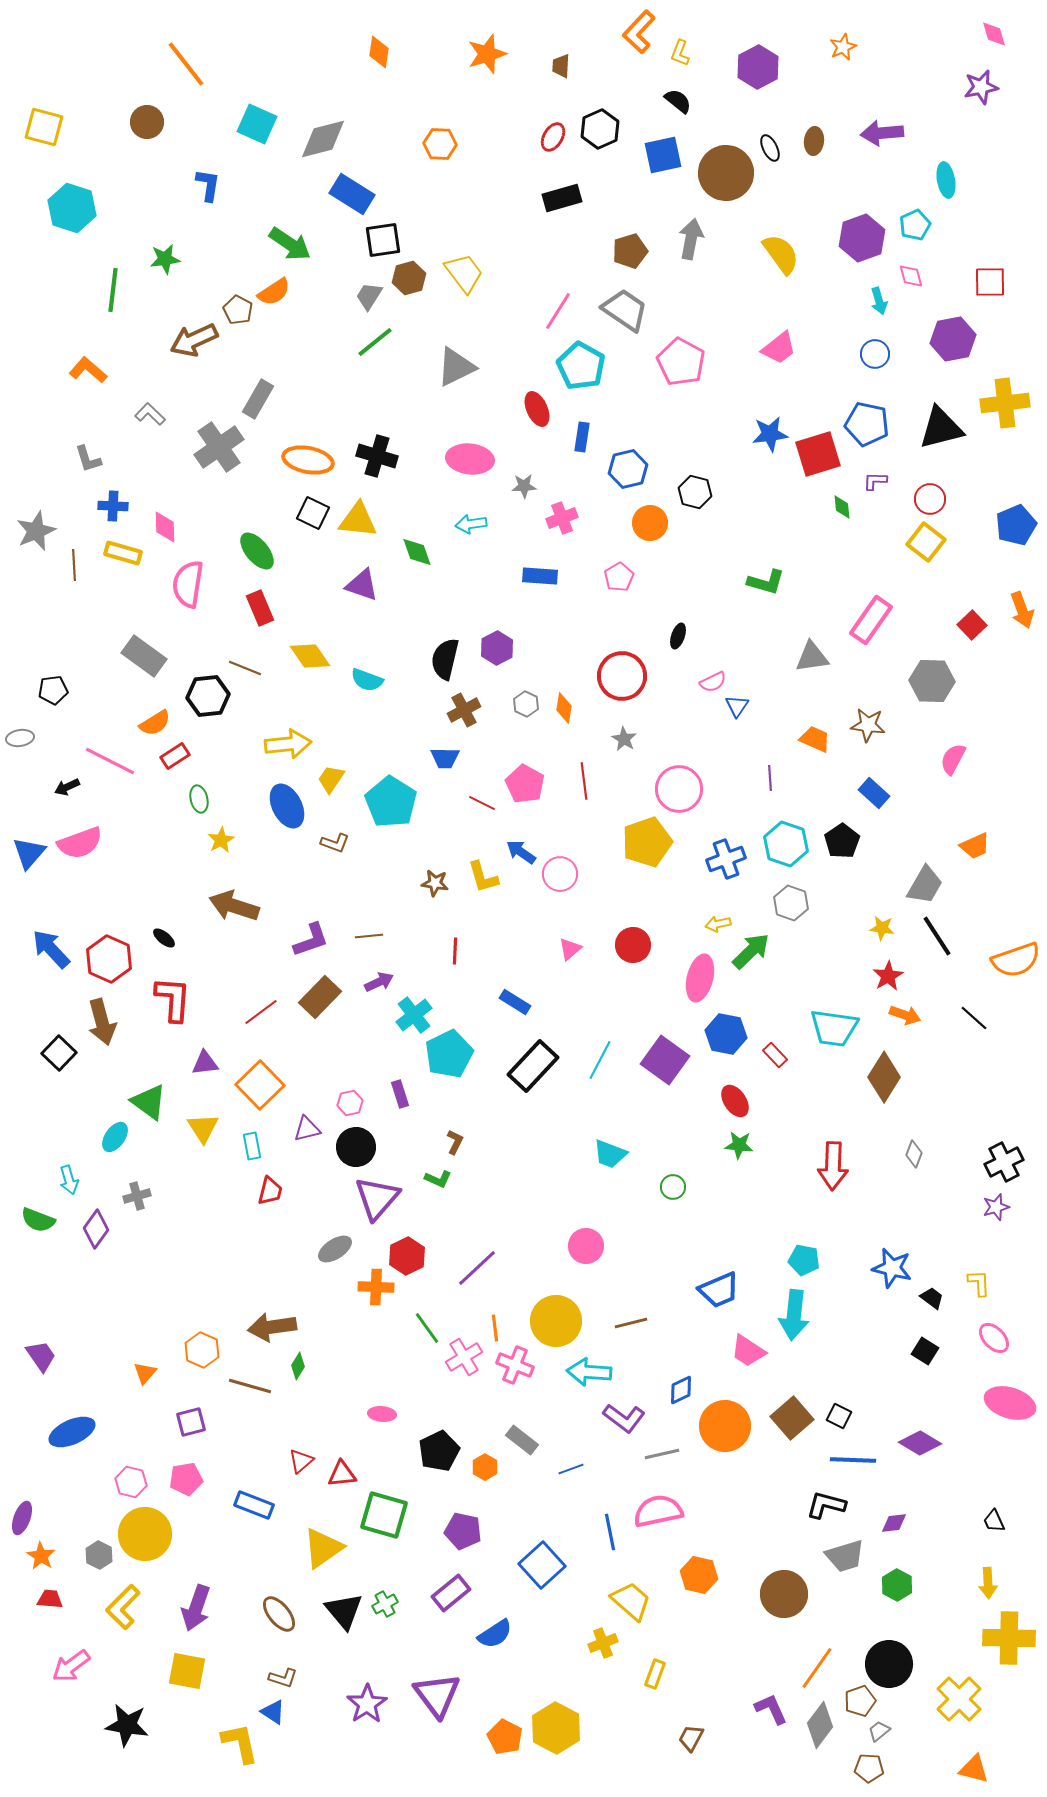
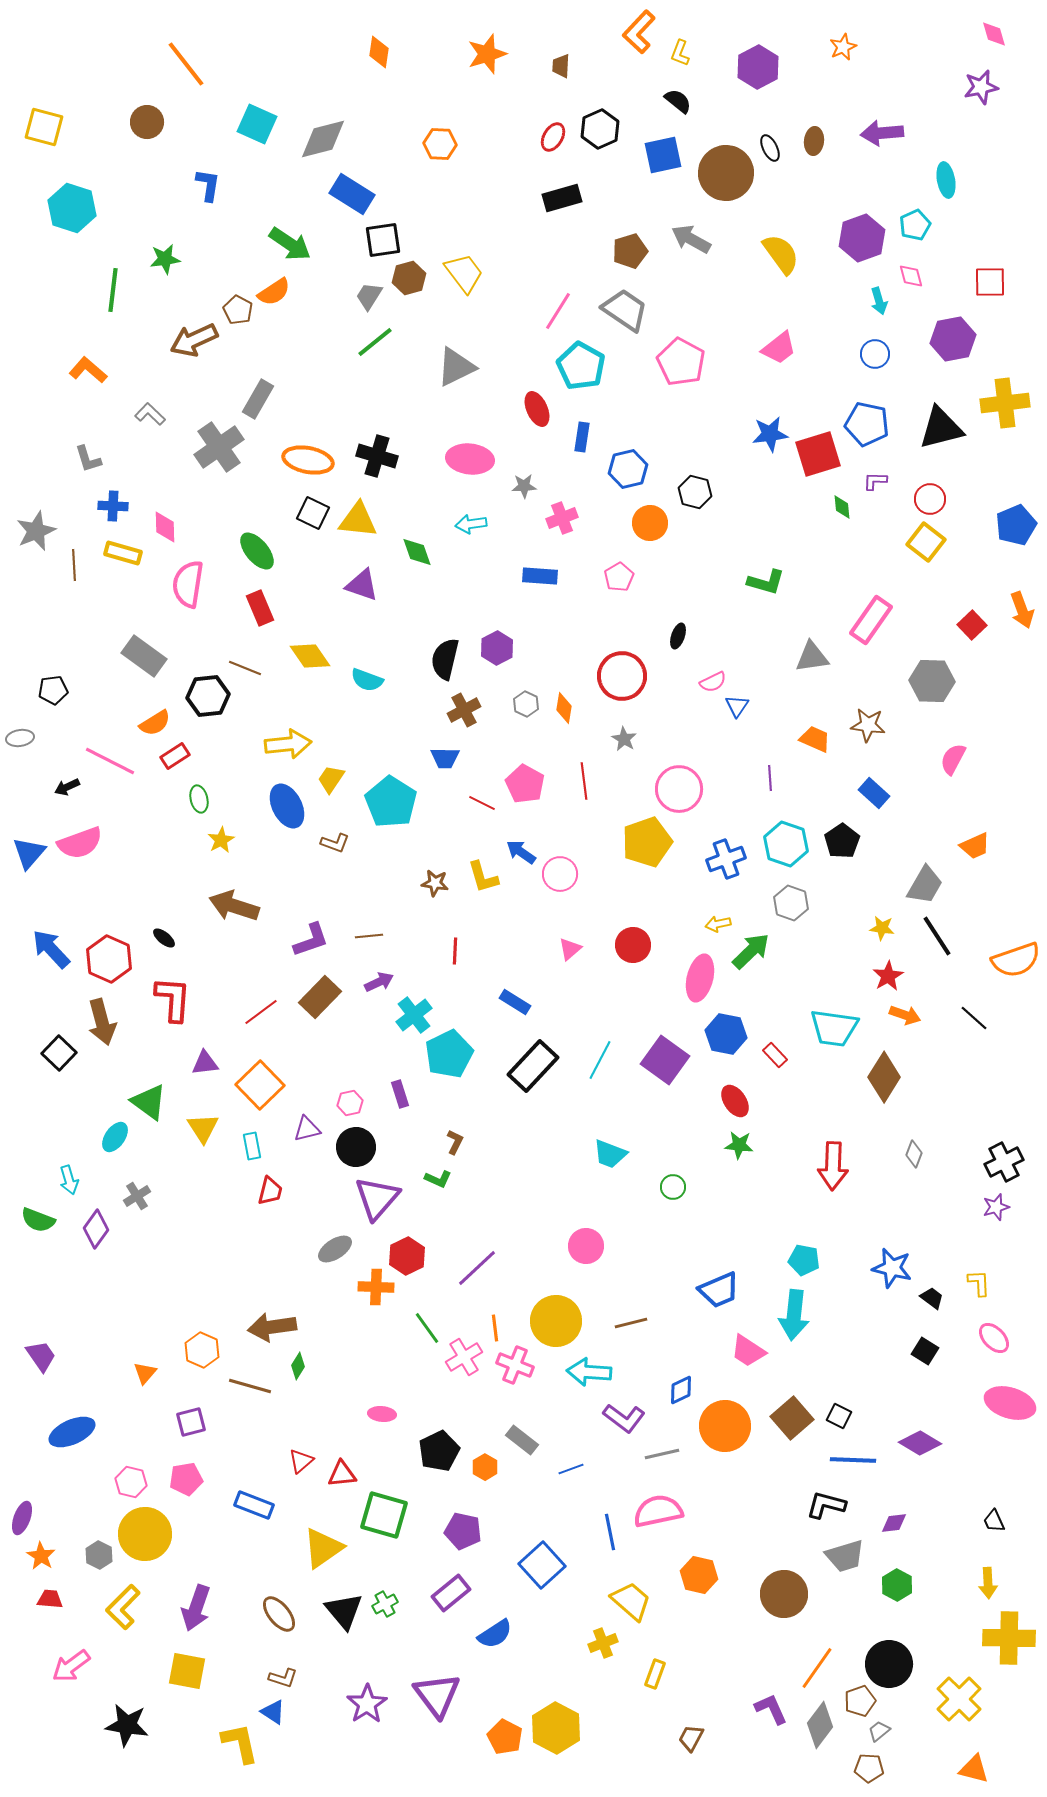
gray arrow at (691, 239): rotated 72 degrees counterclockwise
gray cross at (137, 1196): rotated 16 degrees counterclockwise
